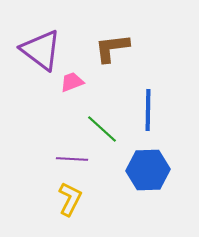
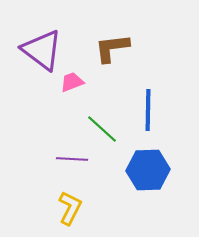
purple triangle: moved 1 px right
yellow L-shape: moved 9 px down
